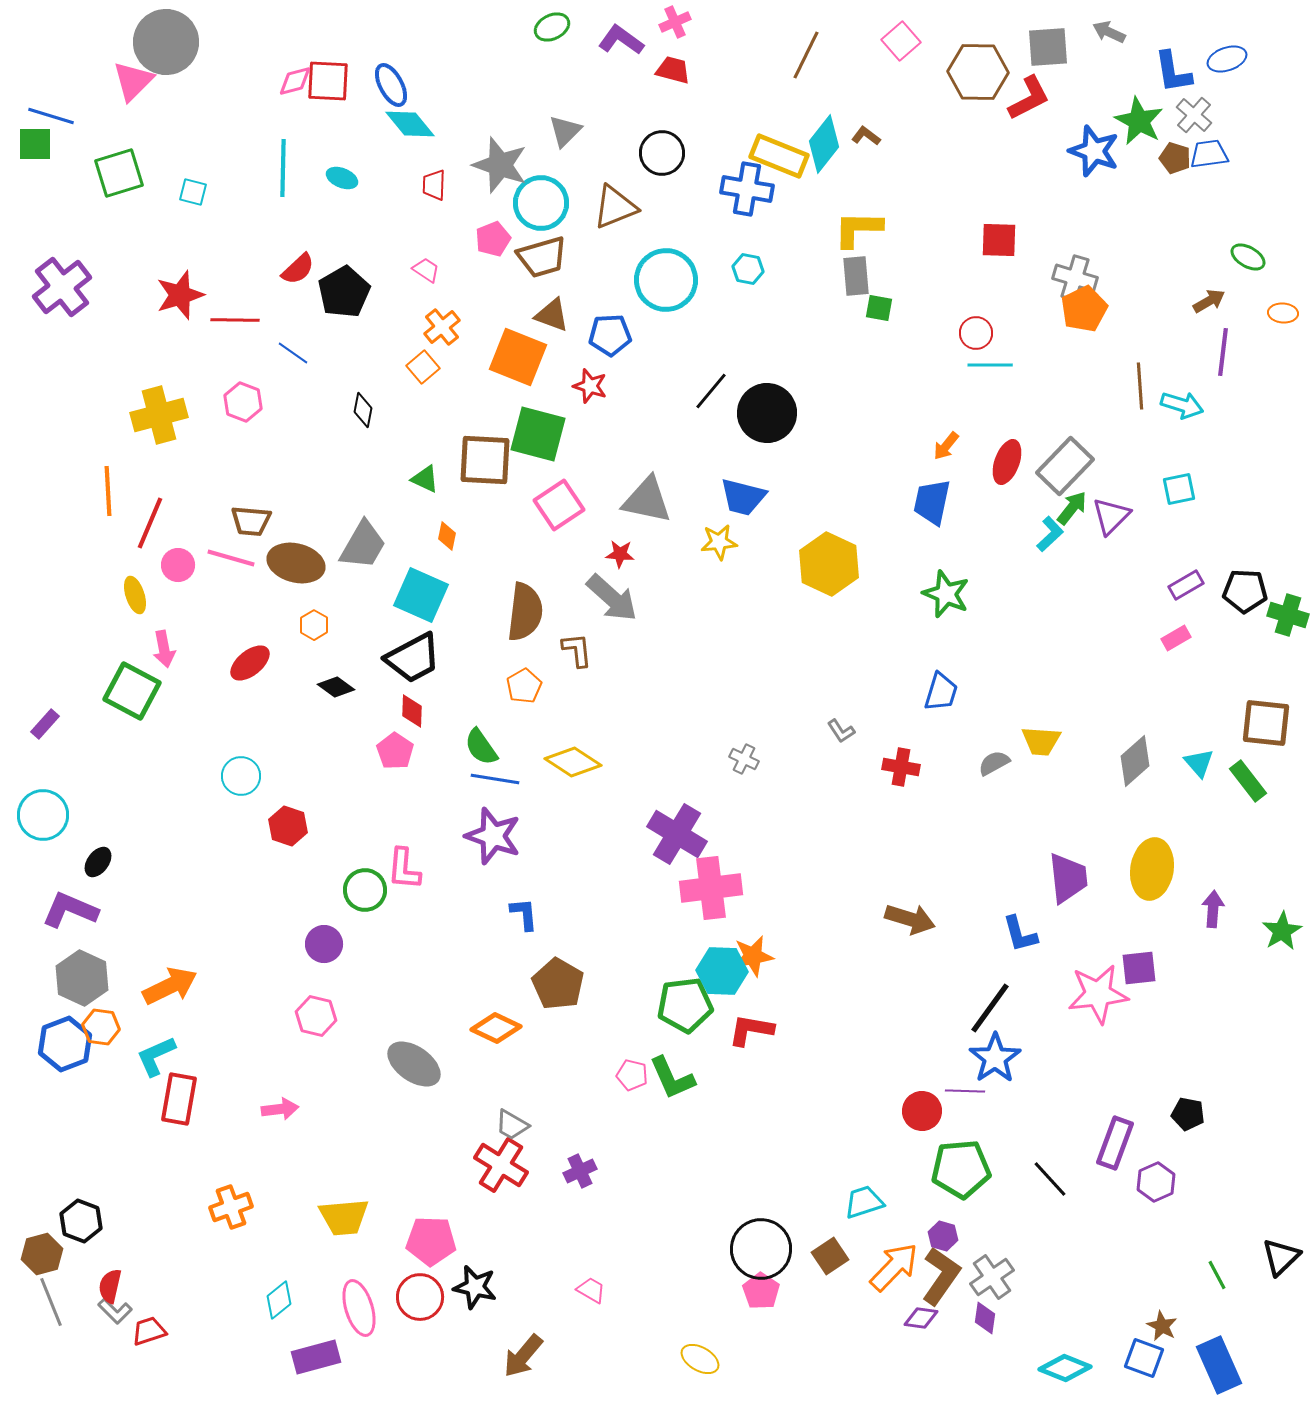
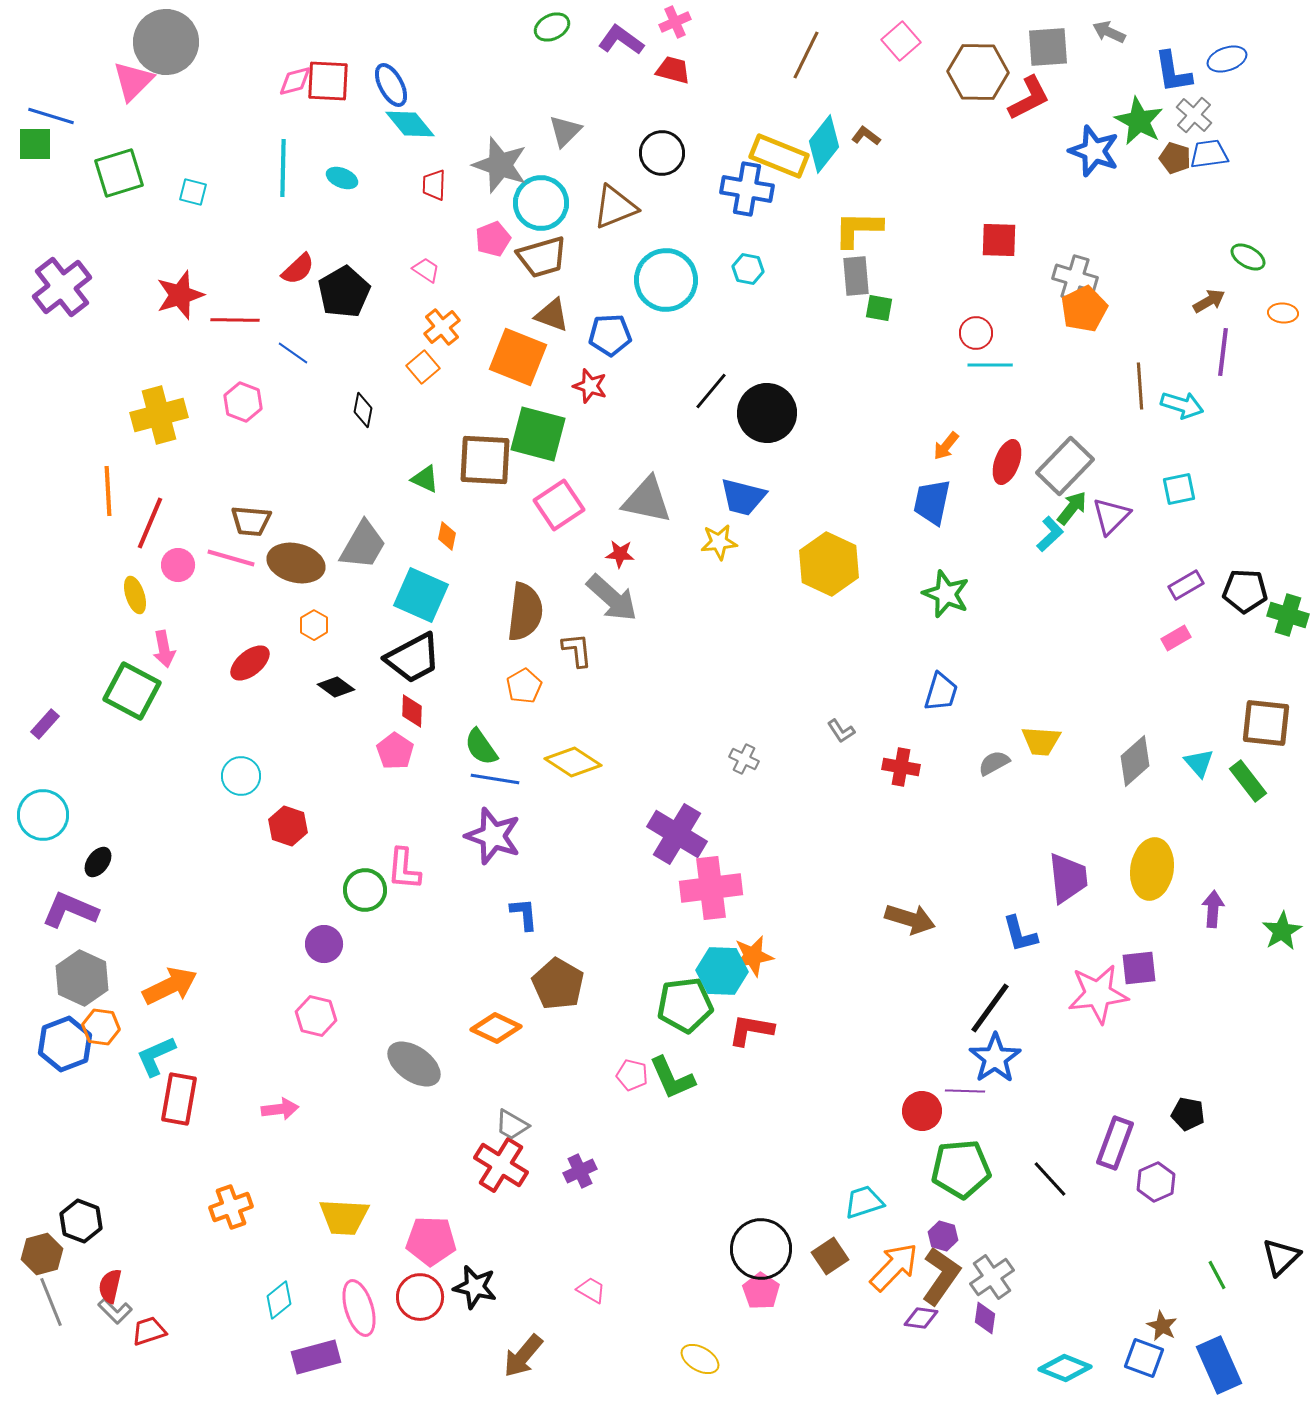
yellow trapezoid at (344, 1217): rotated 8 degrees clockwise
